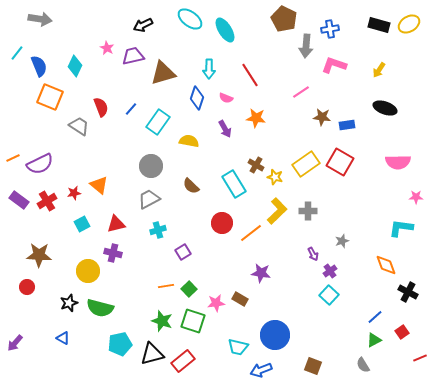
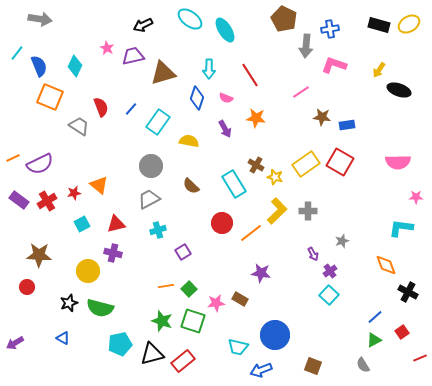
black ellipse at (385, 108): moved 14 px right, 18 px up
purple arrow at (15, 343): rotated 18 degrees clockwise
